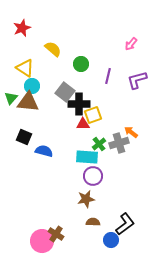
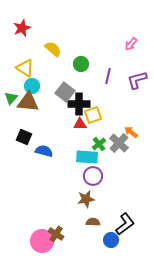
red triangle: moved 3 px left
gray cross: rotated 30 degrees counterclockwise
